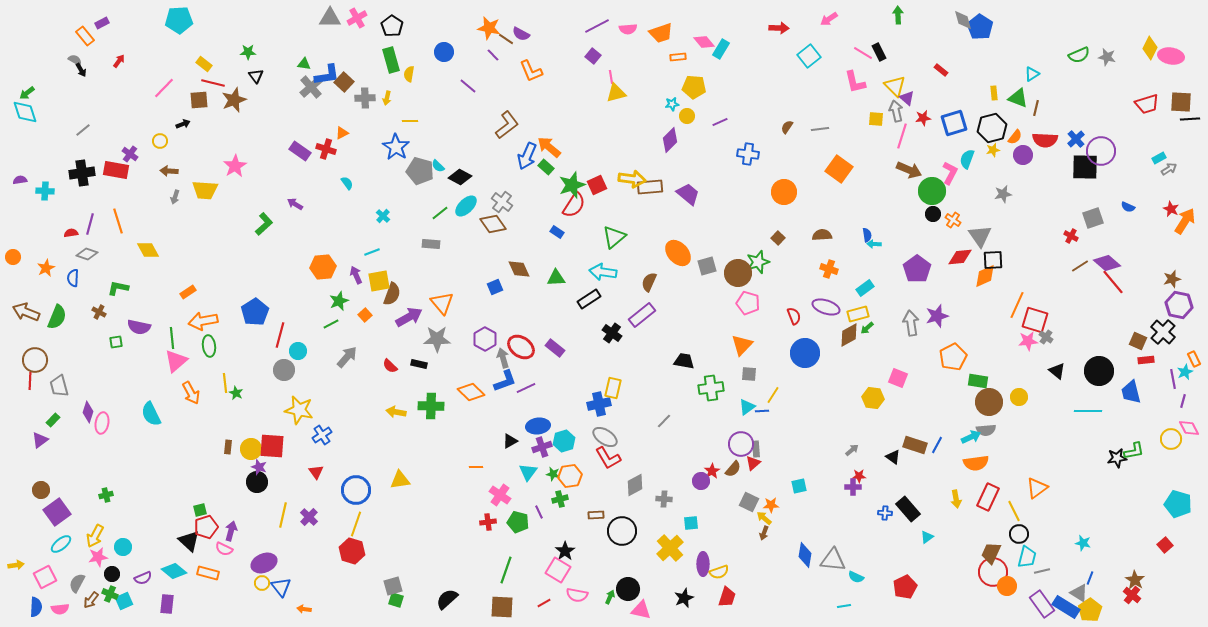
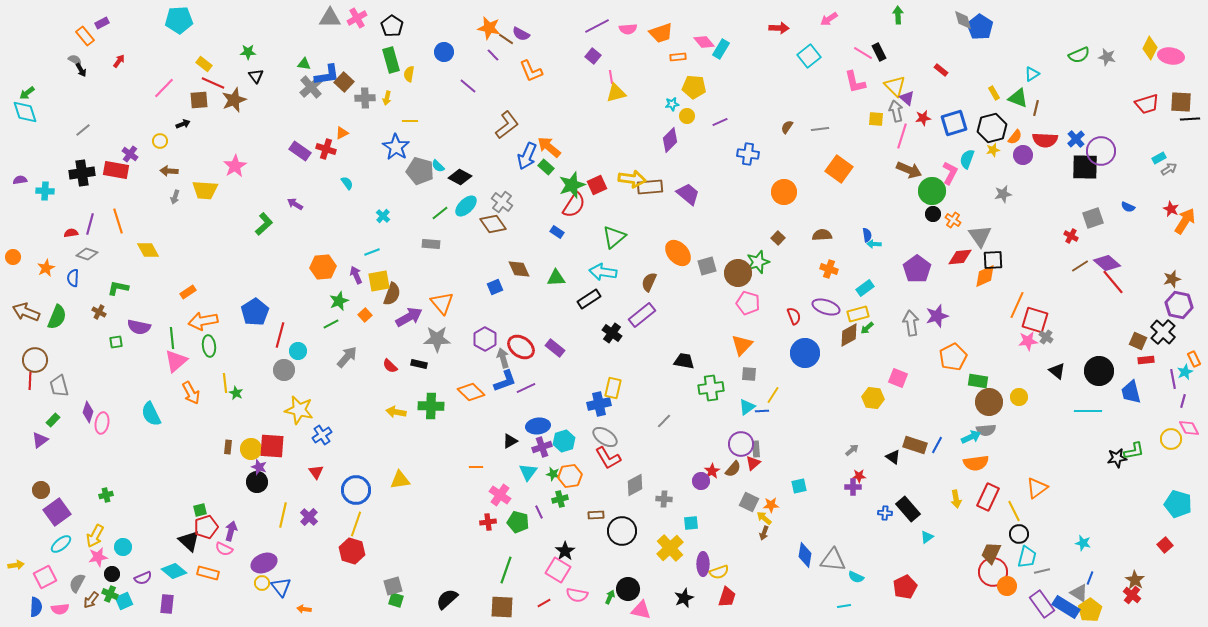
red line at (213, 83): rotated 10 degrees clockwise
yellow rectangle at (994, 93): rotated 24 degrees counterclockwise
